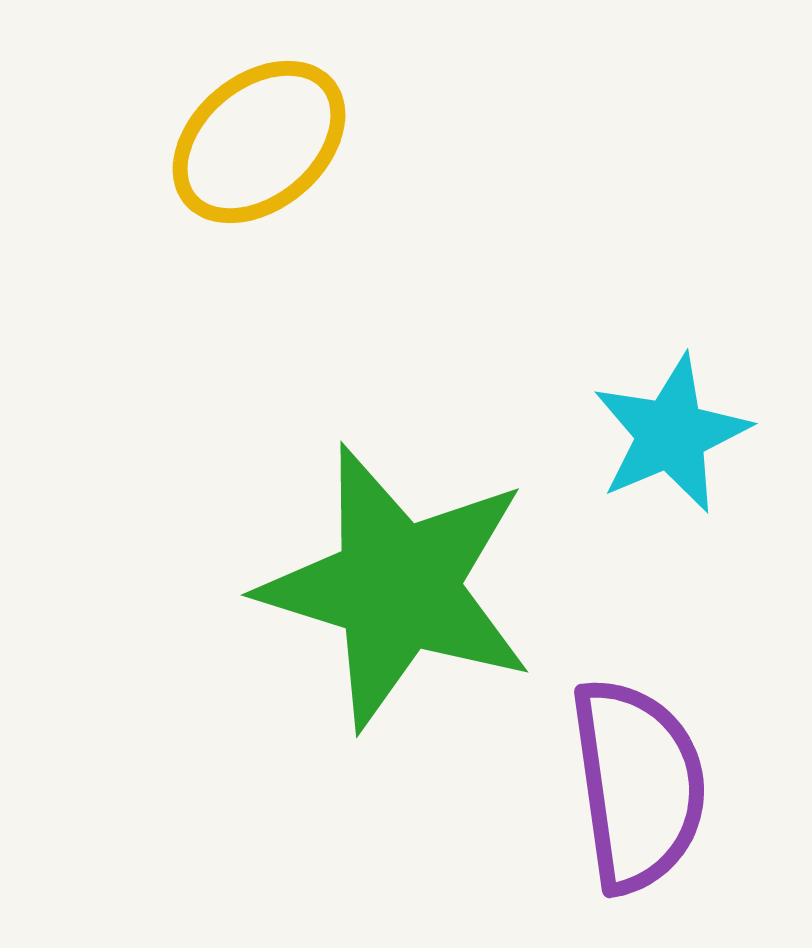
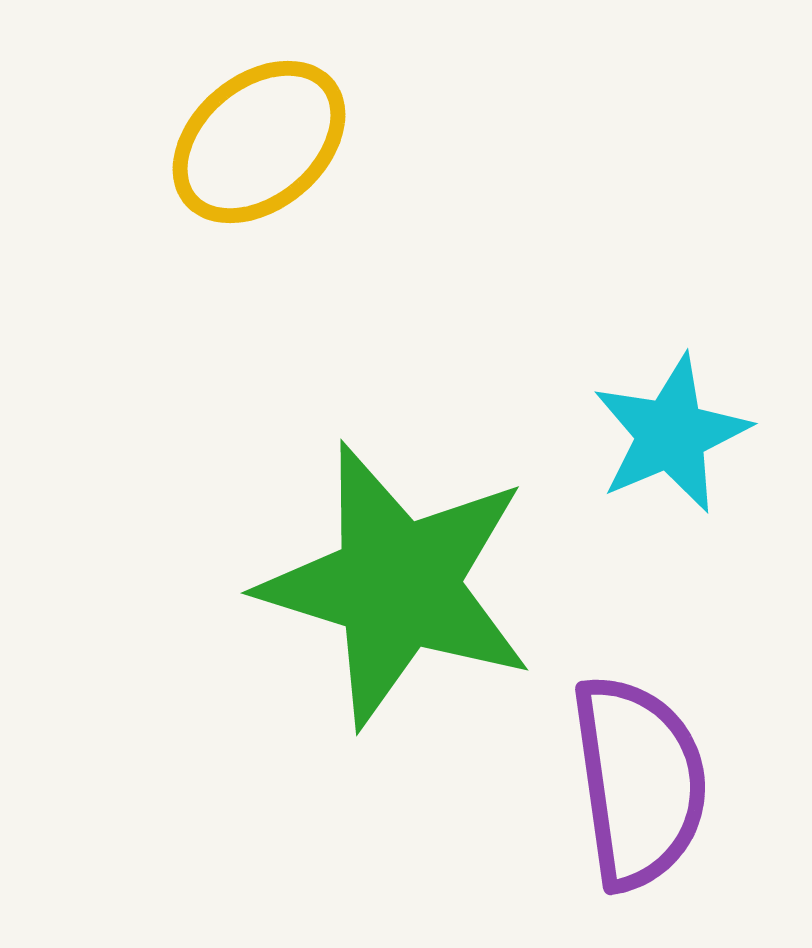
green star: moved 2 px up
purple semicircle: moved 1 px right, 3 px up
